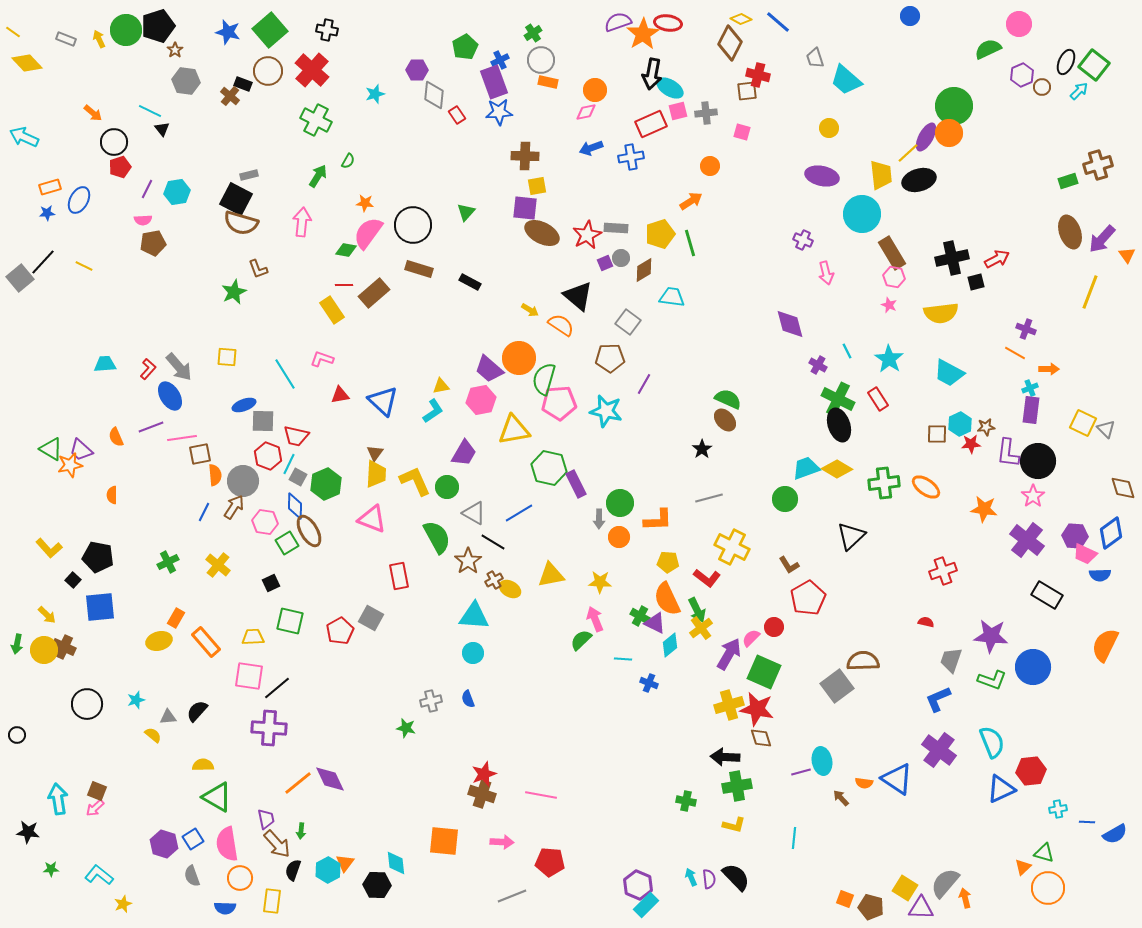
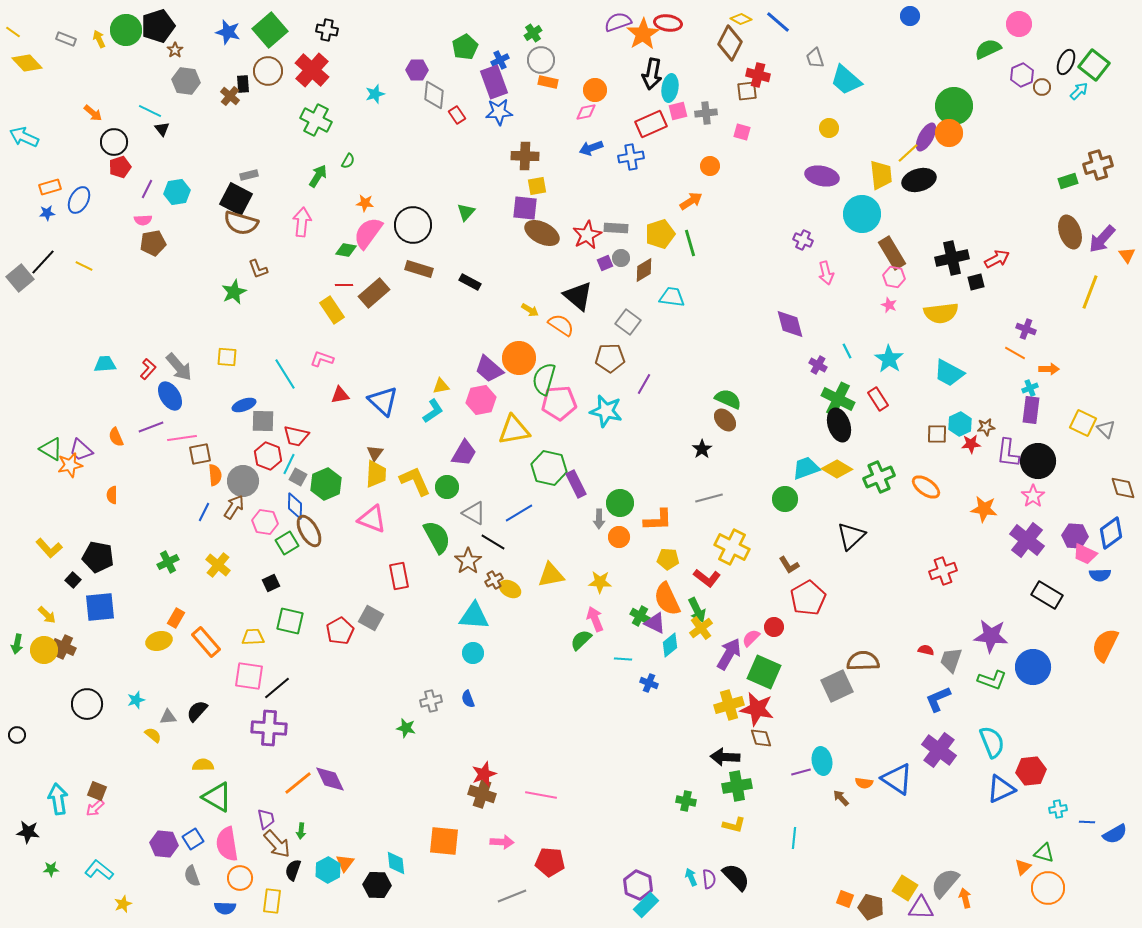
black rectangle at (243, 84): rotated 66 degrees clockwise
cyan ellipse at (670, 88): rotated 68 degrees clockwise
green cross at (884, 483): moved 5 px left, 6 px up; rotated 16 degrees counterclockwise
yellow pentagon at (668, 562): moved 3 px up
red semicircle at (926, 622): moved 28 px down
gray square at (837, 686): rotated 12 degrees clockwise
purple hexagon at (164, 844): rotated 12 degrees counterclockwise
cyan L-shape at (99, 875): moved 5 px up
